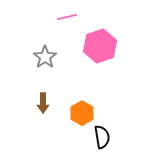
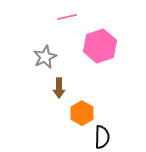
gray star: rotated 10 degrees clockwise
brown arrow: moved 16 px right, 15 px up
black semicircle: rotated 10 degrees clockwise
